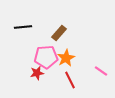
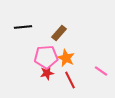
orange star: rotated 18 degrees counterclockwise
red star: moved 10 px right
